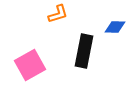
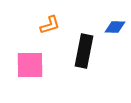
orange L-shape: moved 8 px left, 11 px down
pink square: rotated 28 degrees clockwise
